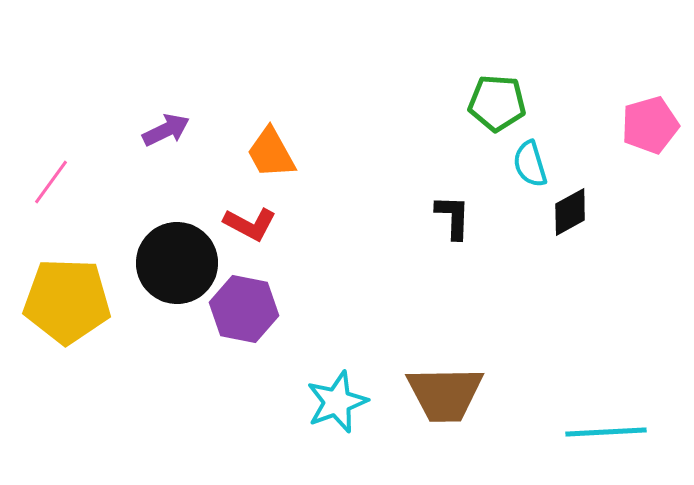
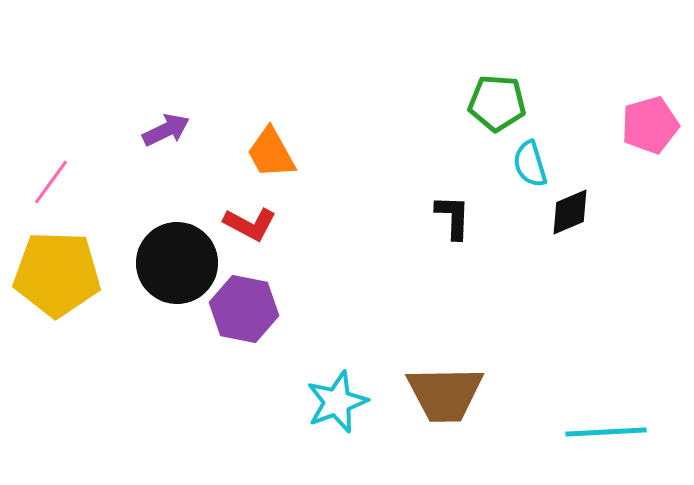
black diamond: rotated 6 degrees clockwise
yellow pentagon: moved 10 px left, 27 px up
